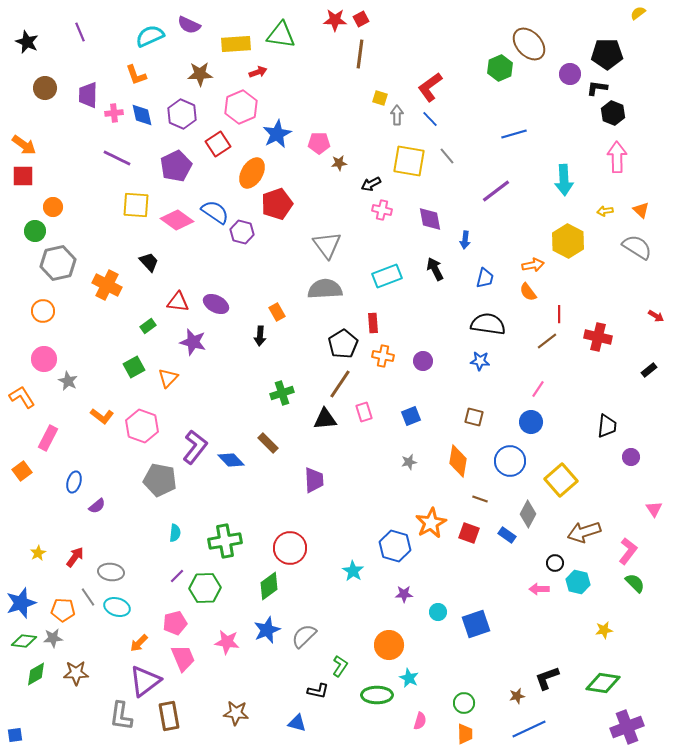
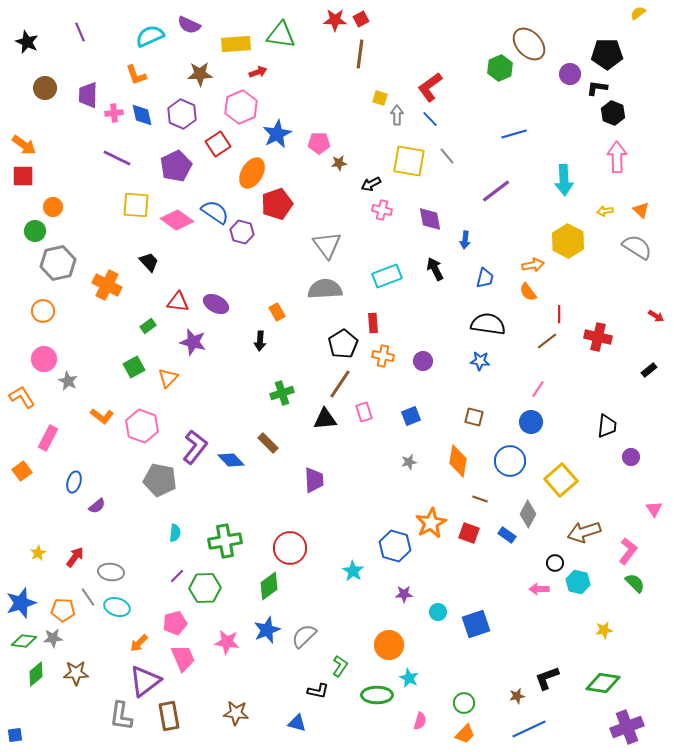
black arrow at (260, 336): moved 5 px down
green diamond at (36, 674): rotated 10 degrees counterclockwise
orange trapezoid at (465, 734): rotated 45 degrees clockwise
